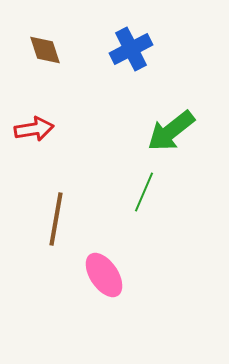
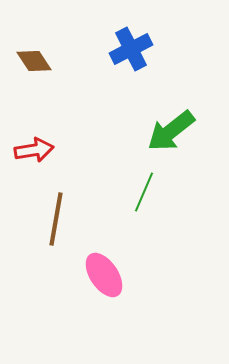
brown diamond: moved 11 px left, 11 px down; rotated 15 degrees counterclockwise
red arrow: moved 21 px down
